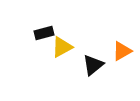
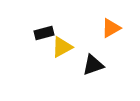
orange triangle: moved 11 px left, 23 px up
black triangle: rotated 20 degrees clockwise
